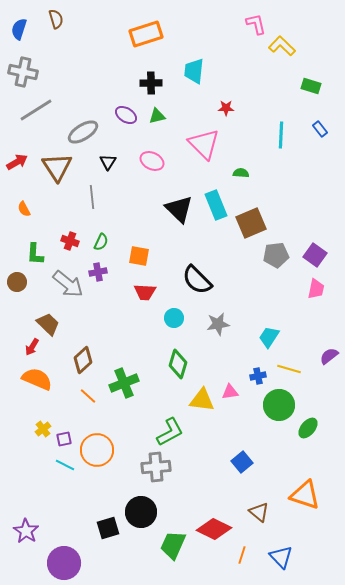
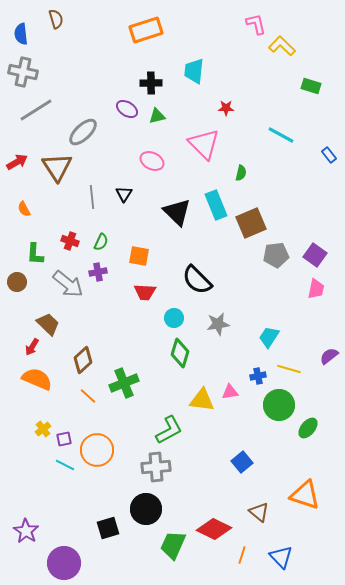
blue semicircle at (19, 29): moved 2 px right, 5 px down; rotated 25 degrees counterclockwise
orange rectangle at (146, 34): moved 4 px up
purple ellipse at (126, 115): moved 1 px right, 6 px up
blue rectangle at (320, 129): moved 9 px right, 26 px down
gray ellipse at (83, 132): rotated 12 degrees counterclockwise
cyan line at (281, 135): rotated 64 degrees counterclockwise
black triangle at (108, 162): moved 16 px right, 32 px down
green semicircle at (241, 173): rotated 98 degrees clockwise
black triangle at (179, 209): moved 2 px left, 3 px down
green diamond at (178, 364): moved 2 px right, 11 px up
green L-shape at (170, 432): moved 1 px left, 2 px up
black circle at (141, 512): moved 5 px right, 3 px up
